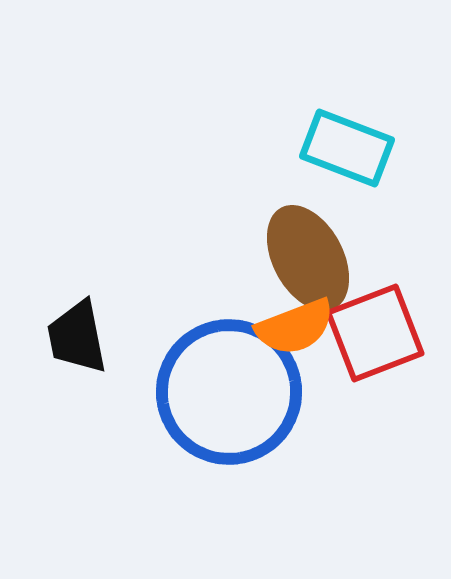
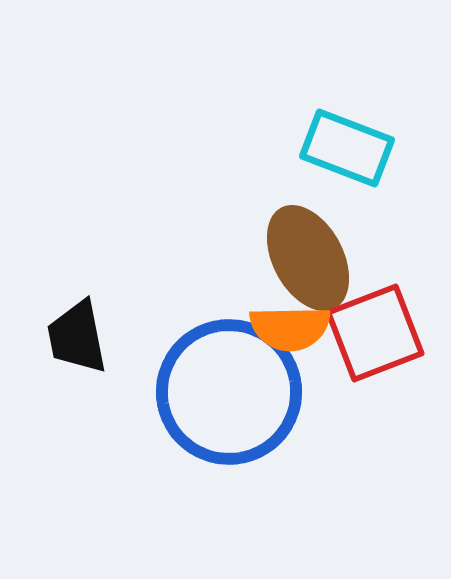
orange semicircle: moved 5 px left, 1 px down; rotated 20 degrees clockwise
